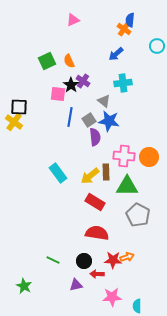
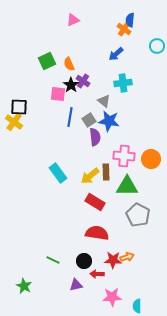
orange semicircle: moved 3 px down
orange circle: moved 2 px right, 2 px down
